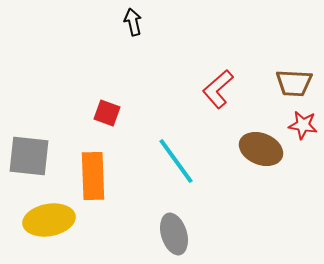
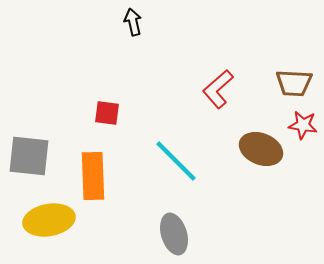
red square: rotated 12 degrees counterclockwise
cyan line: rotated 9 degrees counterclockwise
